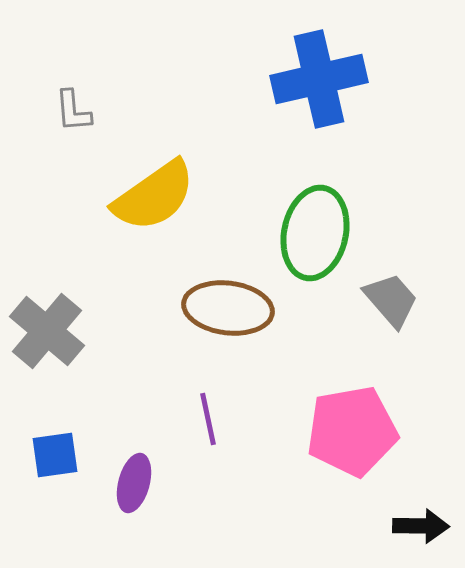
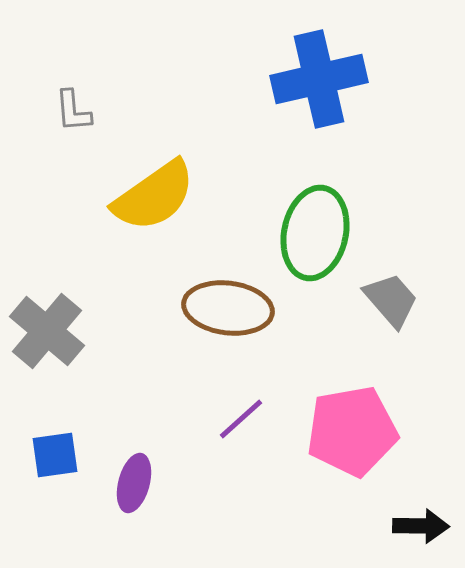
purple line: moved 33 px right; rotated 60 degrees clockwise
